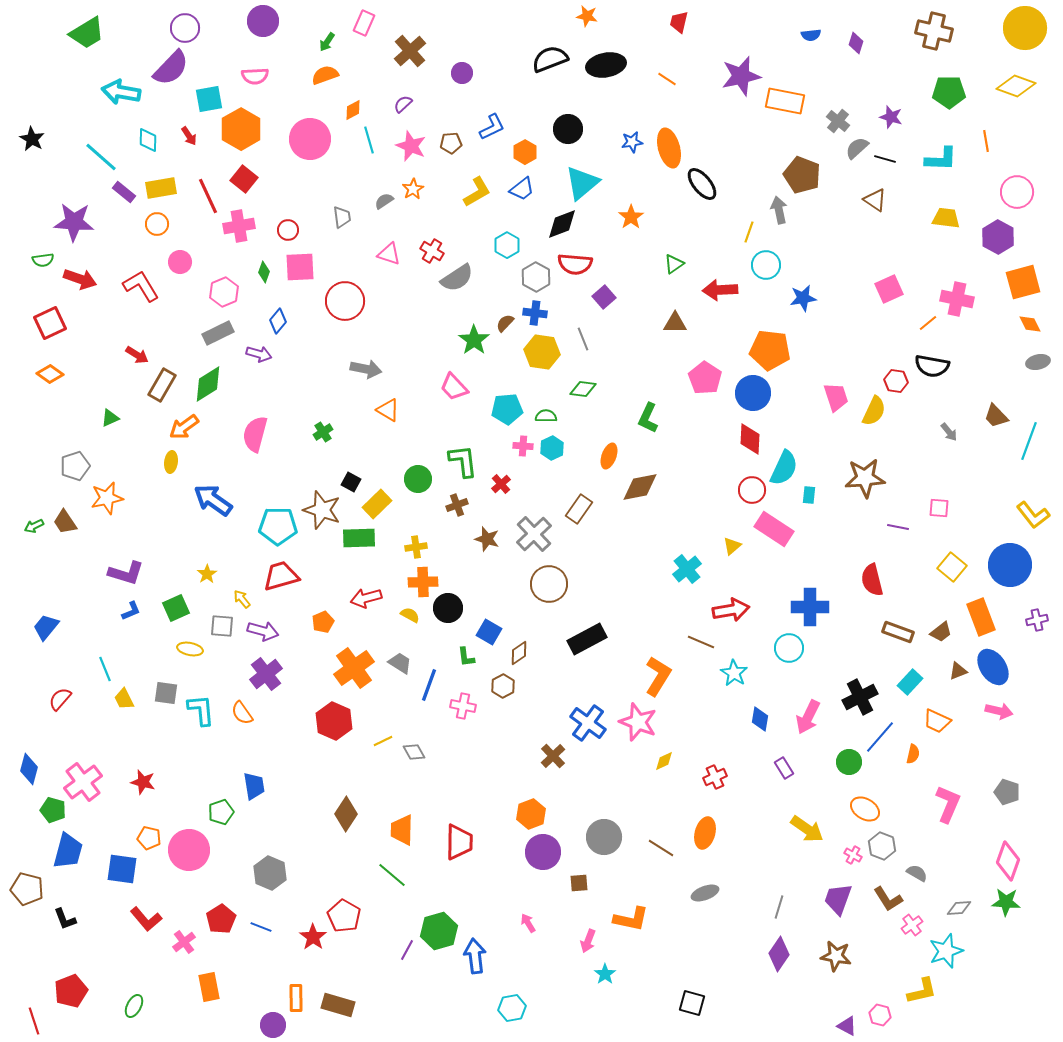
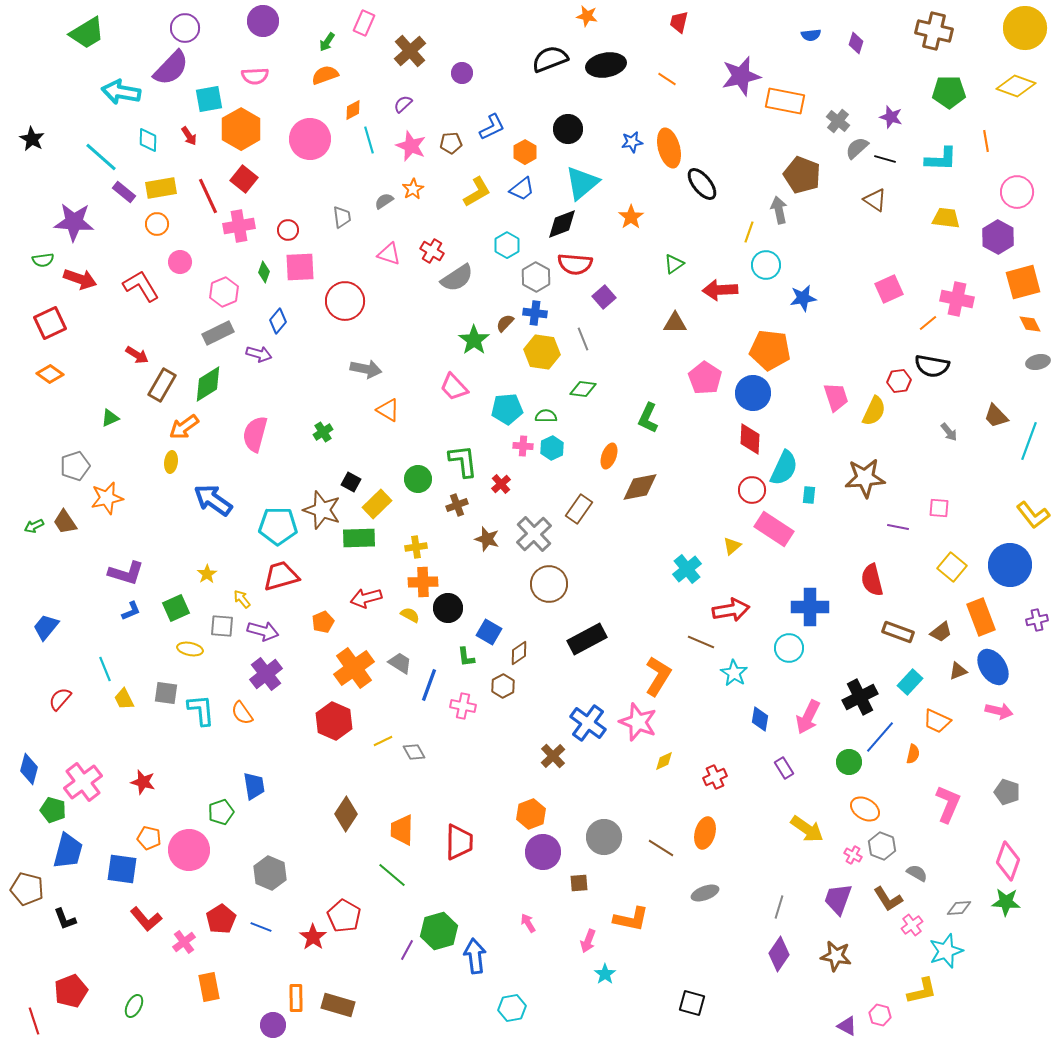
red hexagon at (896, 381): moved 3 px right; rotated 15 degrees counterclockwise
